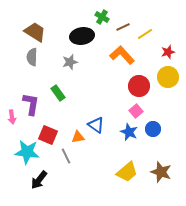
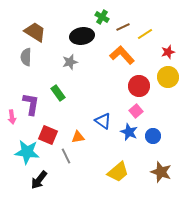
gray semicircle: moved 6 px left
blue triangle: moved 7 px right, 4 px up
blue circle: moved 7 px down
yellow trapezoid: moved 9 px left
